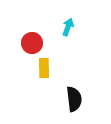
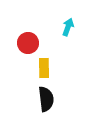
red circle: moved 4 px left
black semicircle: moved 28 px left
